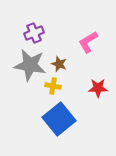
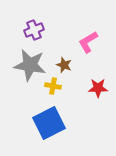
purple cross: moved 3 px up
brown star: moved 5 px right, 1 px down
blue square: moved 10 px left, 4 px down; rotated 12 degrees clockwise
